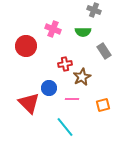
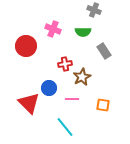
orange square: rotated 24 degrees clockwise
